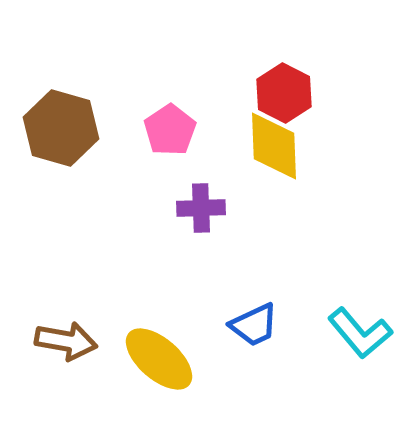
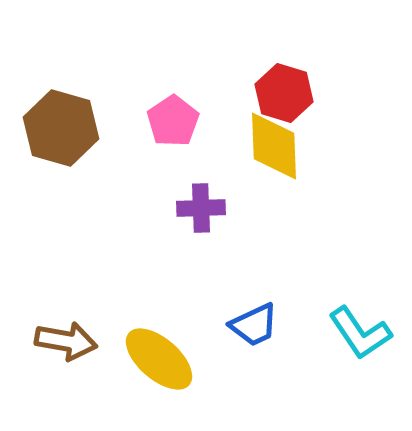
red hexagon: rotated 10 degrees counterclockwise
pink pentagon: moved 3 px right, 9 px up
cyan L-shape: rotated 6 degrees clockwise
